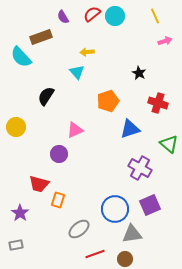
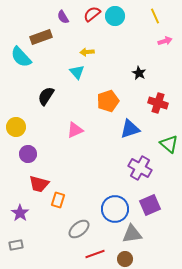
purple circle: moved 31 px left
